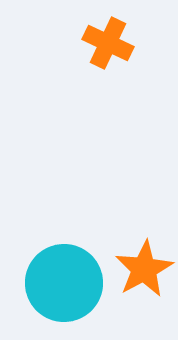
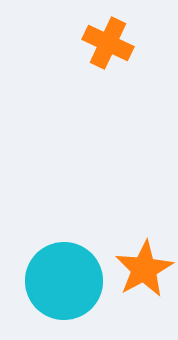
cyan circle: moved 2 px up
